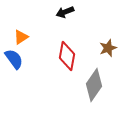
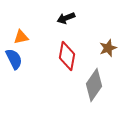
black arrow: moved 1 px right, 6 px down
orange triangle: rotated 21 degrees clockwise
blue semicircle: rotated 10 degrees clockwise
